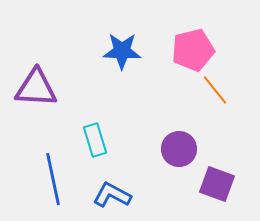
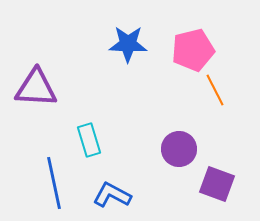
blue star: moved 6 px right, 7 px up
orange line: rotated 12 degrees clockwise
cyan rectangle: moved 6 px left
blue line: moved 1 px right, 4 px down
